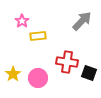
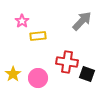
black square: moved 2 px left, 1 px down
